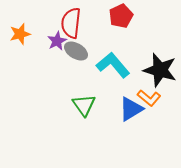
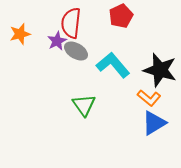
blue triangle: moved 23 px right, 14 px down
